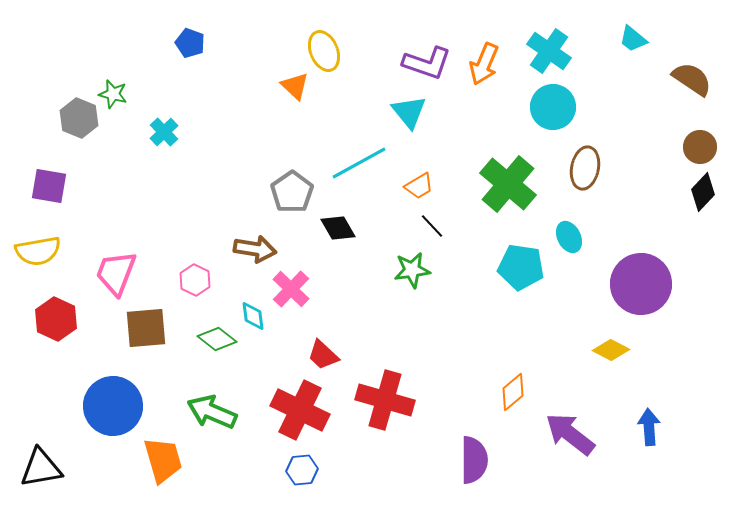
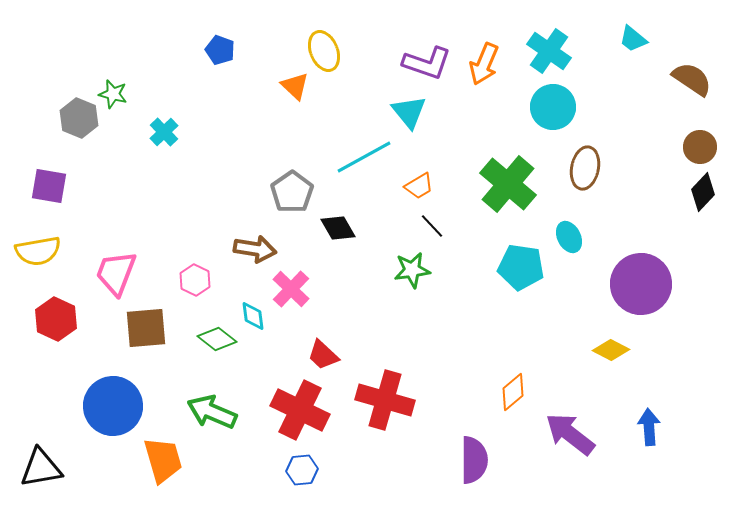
blue pentagon at (190, 43): moved 30 px right, 7 px down
cyan line at (359, 163): moved 5 px right, 6 px up
